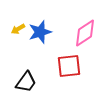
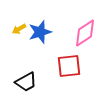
yellow arrow: moved 1 px right
black trapezoid: rotated 25 degrees clockwise
